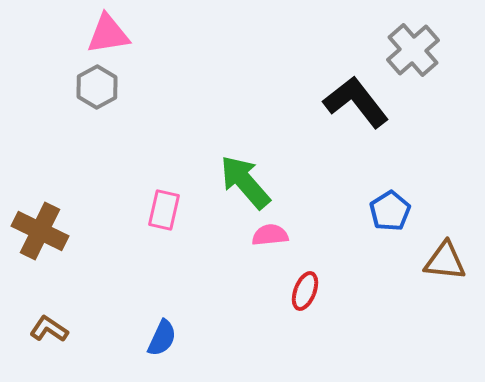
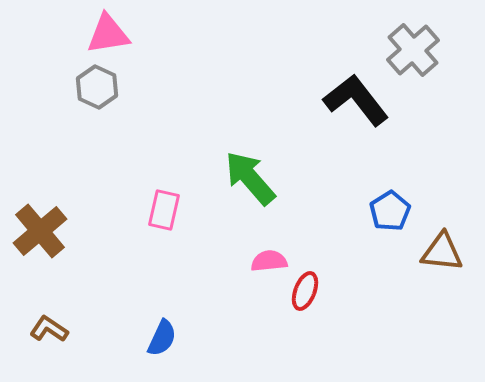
gray hexagon: rotated 6 degrees counterclockwise
black L-shape: moved 2 px up
green arrow: moved 5 px right, 4 px up
brown cross: rotated 24 degrees clockwise
pink semicircle: moved 1 px left, 26 px down
brown triangle: moved 3 px left, 9 px up
